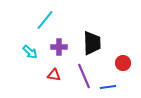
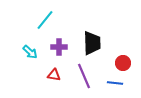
blue line: moved 7 px right, 4 px up; rotated 14 degrees clockwise
